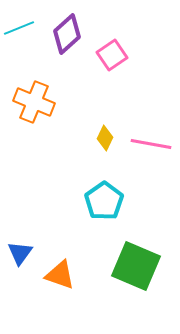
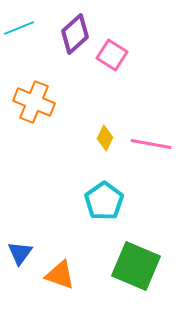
purple diamond: moved 8 px right
pink square: rotated 24 degrees counterclockwise
